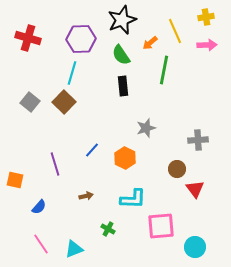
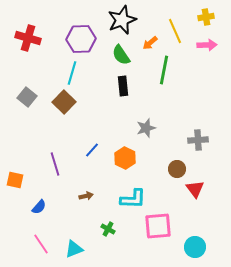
gray square: moved 3 px left, 5 px up
pink square: moved 3 px left
